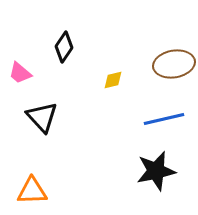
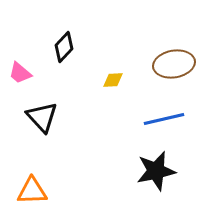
black diamond: rotated 8 degrees clockwise
yellow diamond: rotated 10 degrees clockwise
